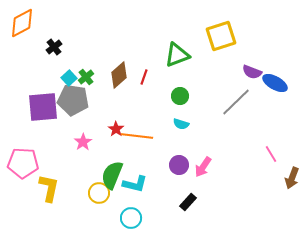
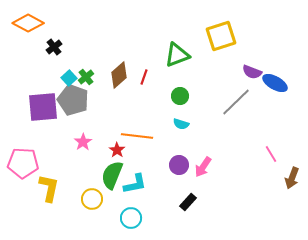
orange diamond: moved 6 px right; rotated 56 degrees clockwise
gray pentagon: rotated 12 degrees clockwise
red star: moved 1 px right, 21 px down
cyan L-shape: rotated 25 degrees counterclockwise
yellow circle: moved 7 px left, 6 px down
